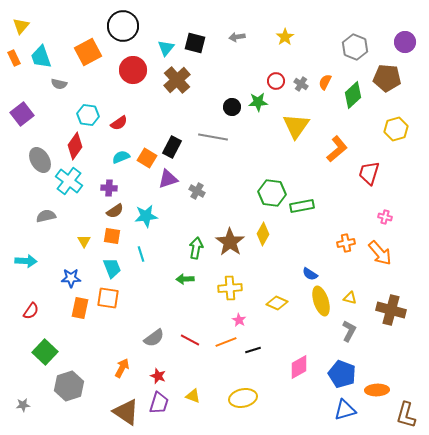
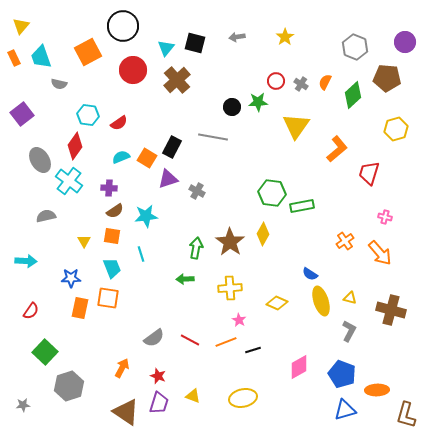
orange cross at (346, 243): moved 1 px left, 2 px up; rotated 24 degrees counterclockwise
